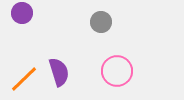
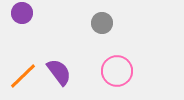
gray circle: moved 1 px right, 1 px down
purple semicircle: rotated 20 degrees counterclockwise
orange line: moved 1 px left, 3 px up
